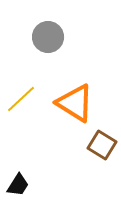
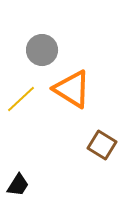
gray circle: moved 6 px left, 13 px down
orange triangle: moved 3 px left, 14 px up
